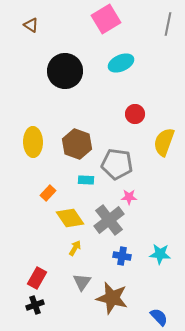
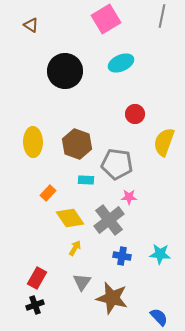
gray line: moved 6 px left, 8 px up
